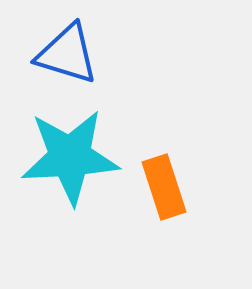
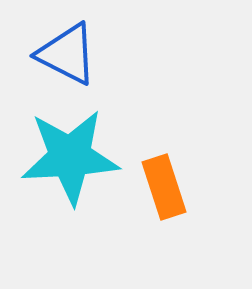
blue triangle: rotated 10 degrees clockwise
